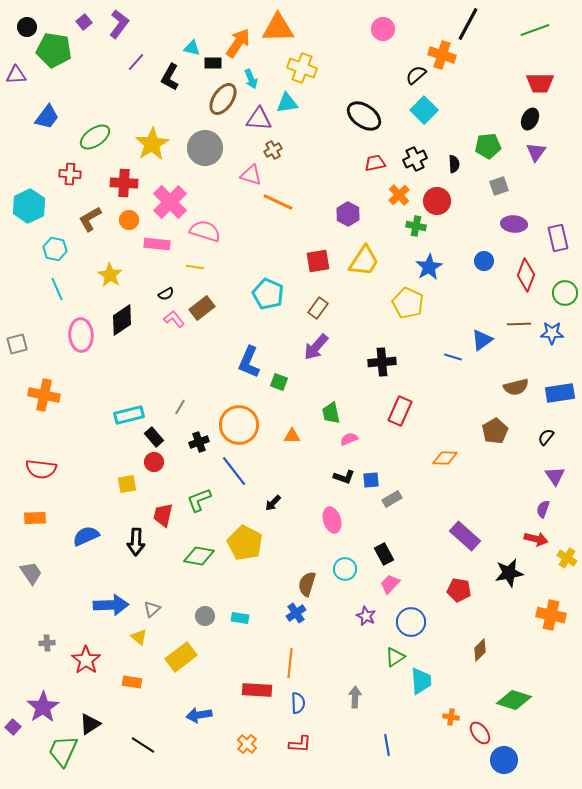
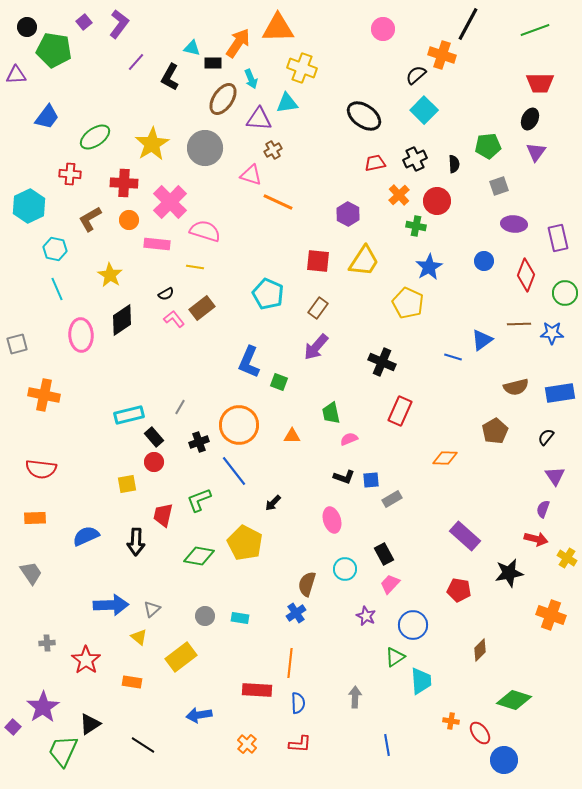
red square at (318, 261): rotated 15 degrees clockwise
black cross at (382, 362): rotated 28 degrees clockwise
orange cross at (551, 615): rotated 8 degrees clockwise
blue circle at (411, 622): moved 2 px right, 3 px down
orange cross at (451, 717): moved 4 px down
